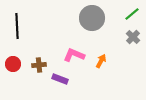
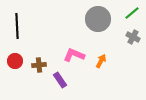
green line: moved 1 px up
gray circle: moved 6 px right, 1 px down
gray cross: rotated 16 degrees counterclockwise
red circle: moved 2 px right, 3 px up
purple rectangle: moved 1 px down; rotated 35 degrees clockwise
